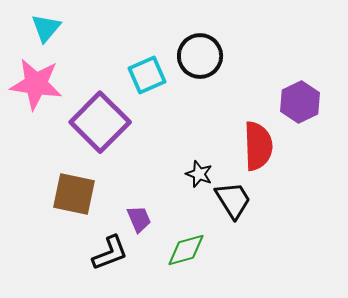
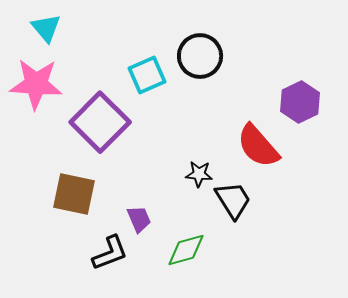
cyan triangle: rotated 20 degrees counterclockwise
pink star: rotated 4 degrees counterclockwise
red semicircle: rotated 141 degrees clockwise
black star: rotated 16 degrees counterclockwise
